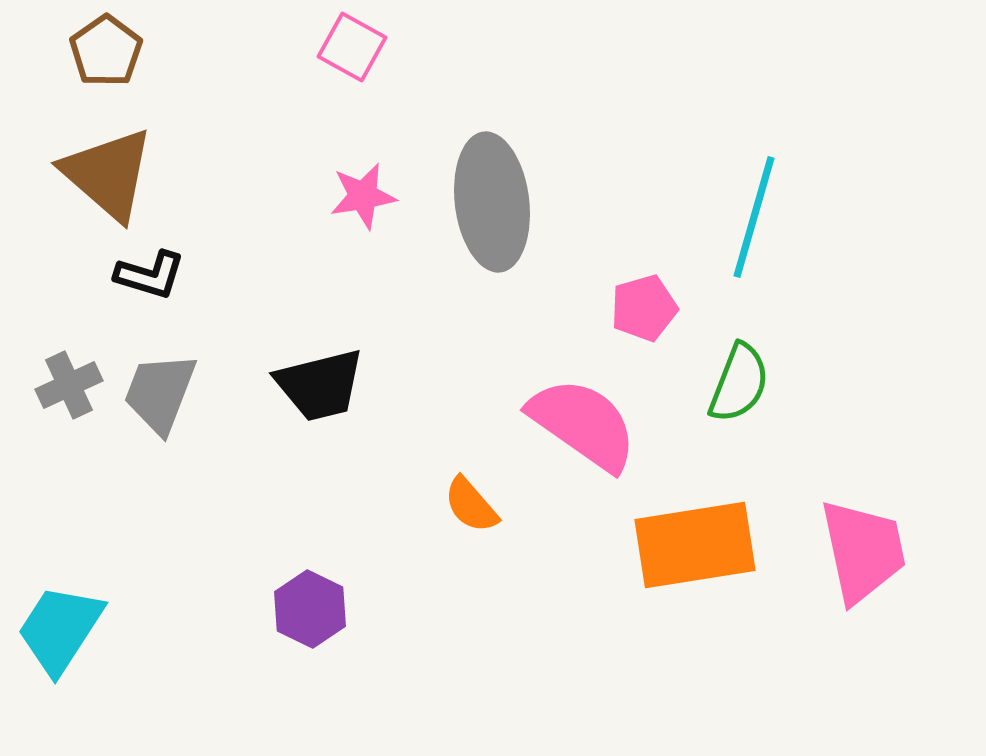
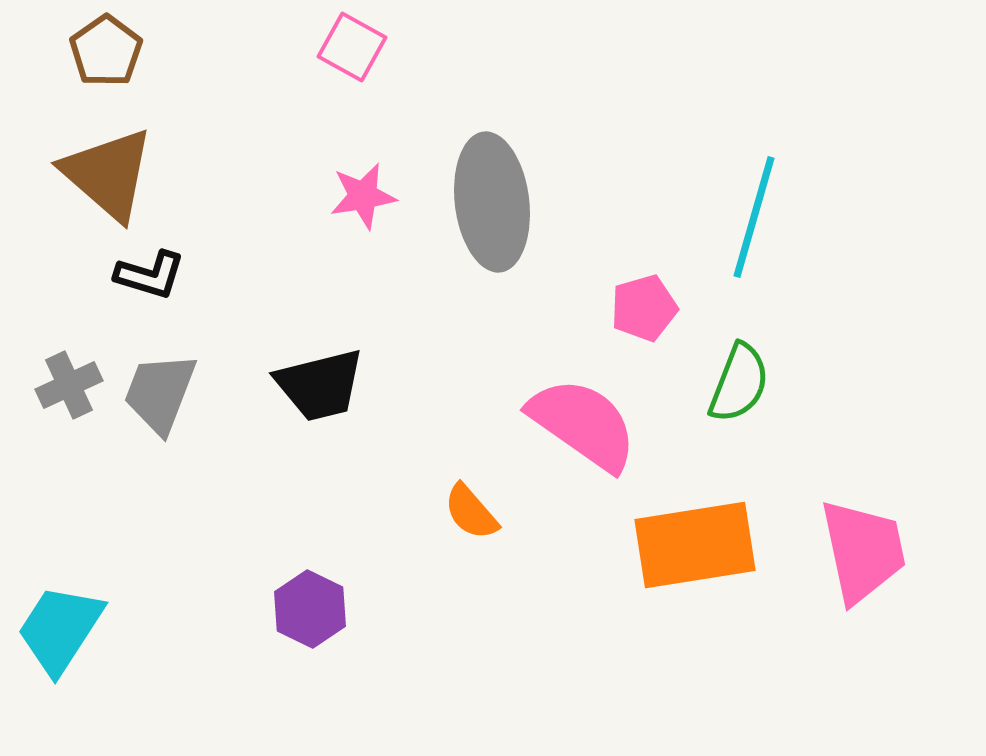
orange semicircle: moved 7 px down
